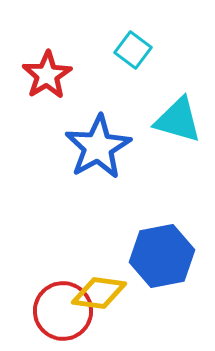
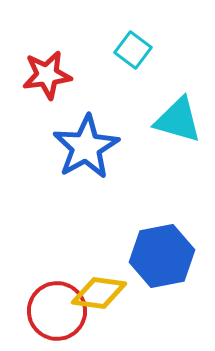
red star: rotated 24 degrees clockwise
blue star: moved 12 px left
red circle: moved 6 px left
